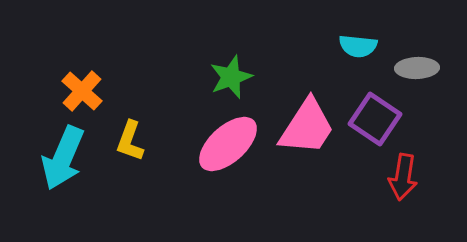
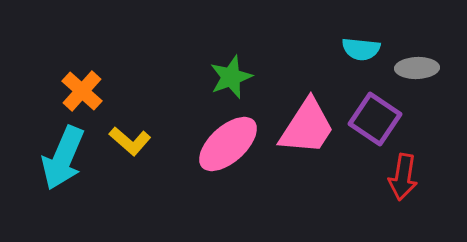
cyan semicircle: moved 3 px right, 3 px down
yellow L-shape: rotated 69 degrees counterclockwise
